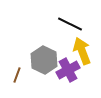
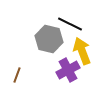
gray hexagon: moved 5 px right, 21 px up; rotated 12 degrees counterclockwise
